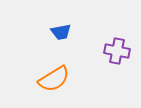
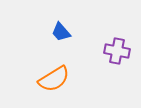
blue trapezoid: rotated 60 degrees clockwise
